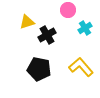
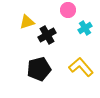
black pentagon: rotated 25 degrees counterclockwise
